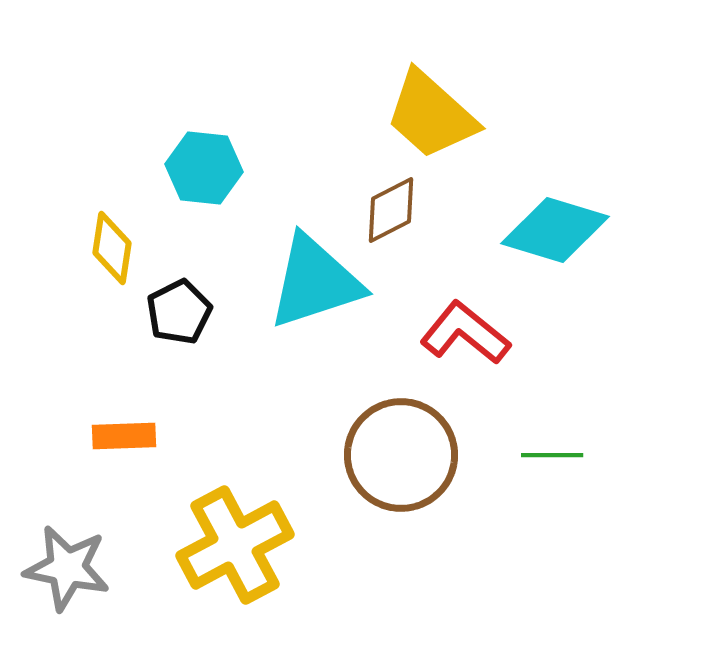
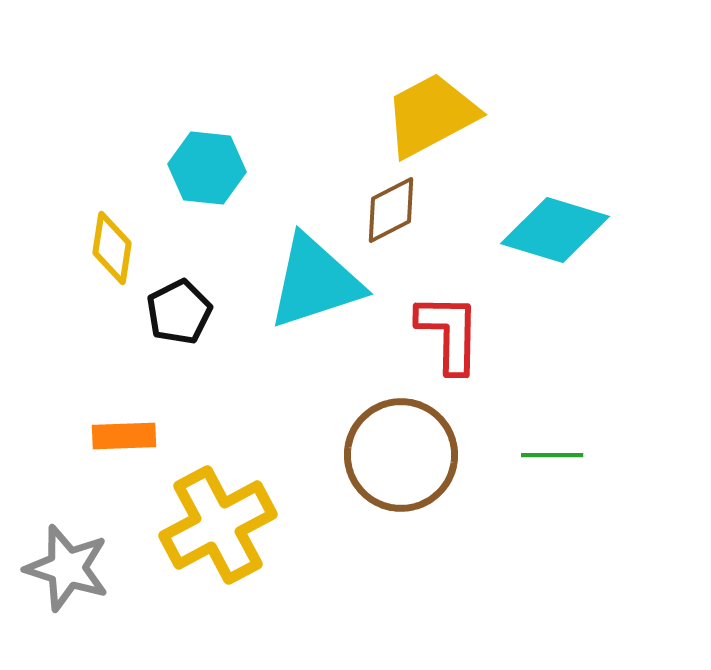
yellow trapezoid: rotated 110 degrees clockwise
cyan hexagon: moved 3 px right
red L-shape: moved 16 px left; rotated 52 degrees clockwise
yellow cross: moved 17 px left, 20 px up
gray star: rotated 6 degrees clockwise
